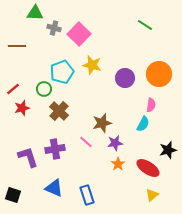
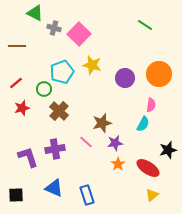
green triangle: rotated 24 degrees clockwise
red line: moved 3 px right, 6 px up
black square: moved 3 px right; rotated 21 degrees counterclockwise
